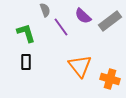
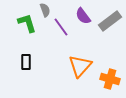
purple semicircle: rotated 12 degrees clockwise
green L-shape: moved 1 px right, 10 px up
orange triangle: rotated 20 degrees clockwise
